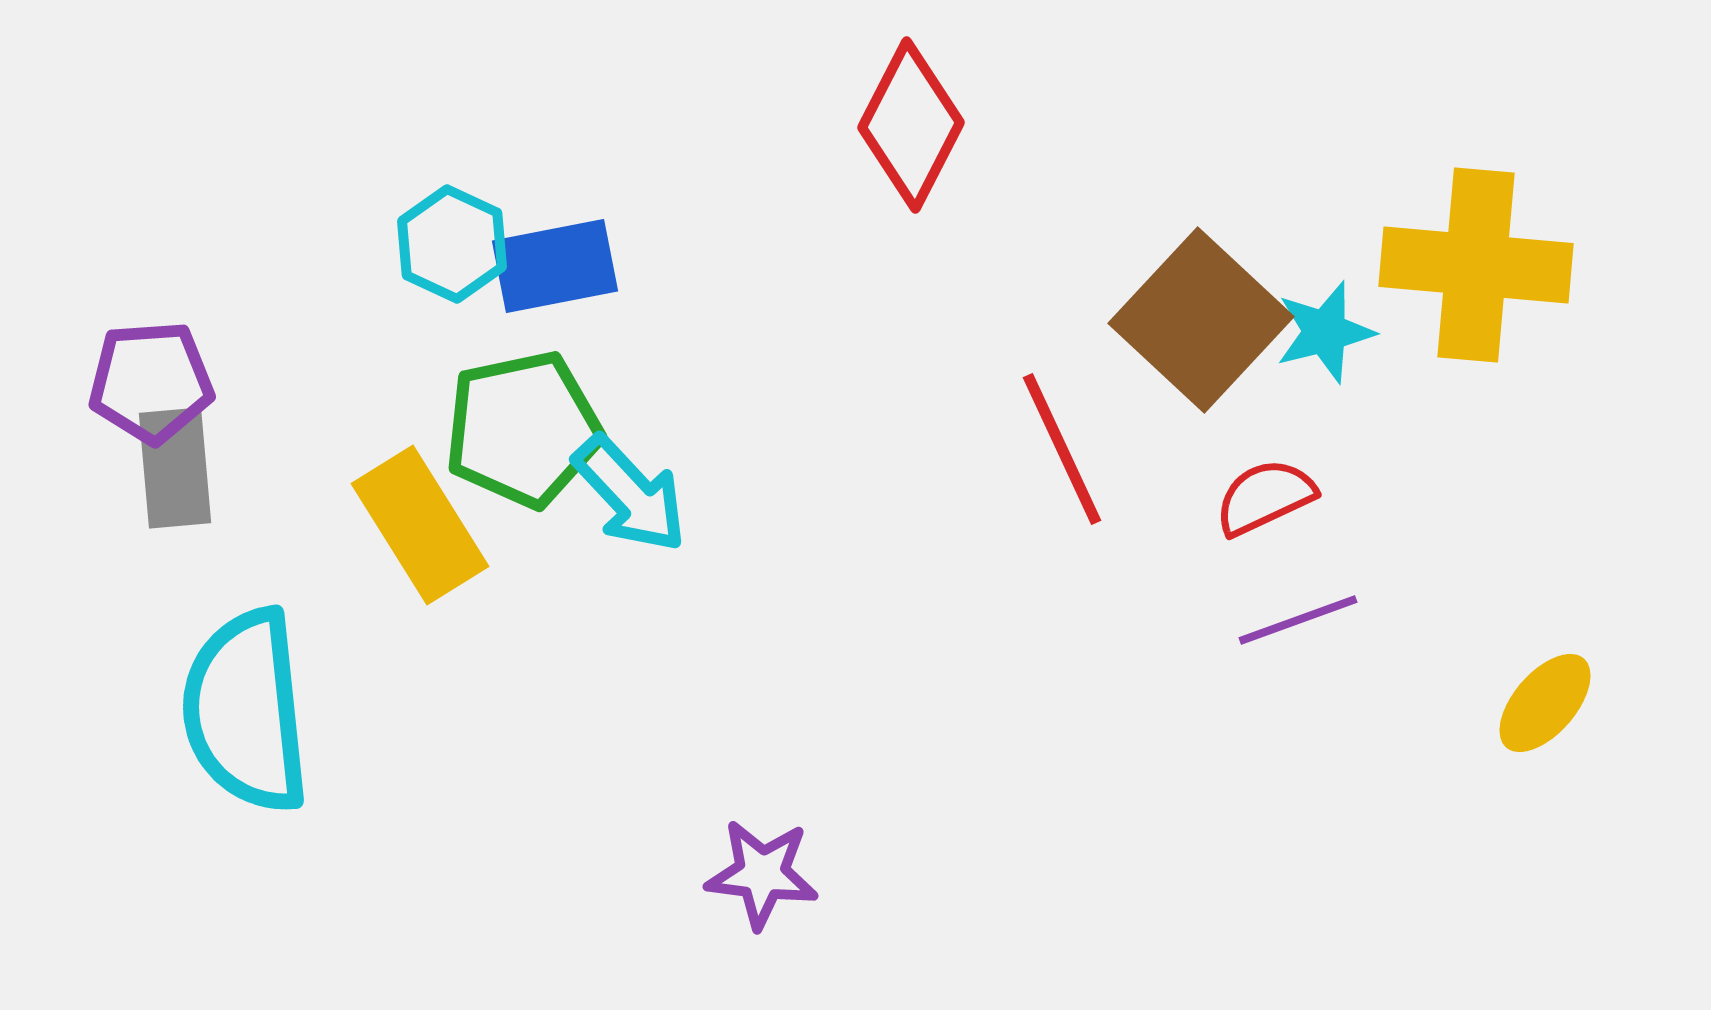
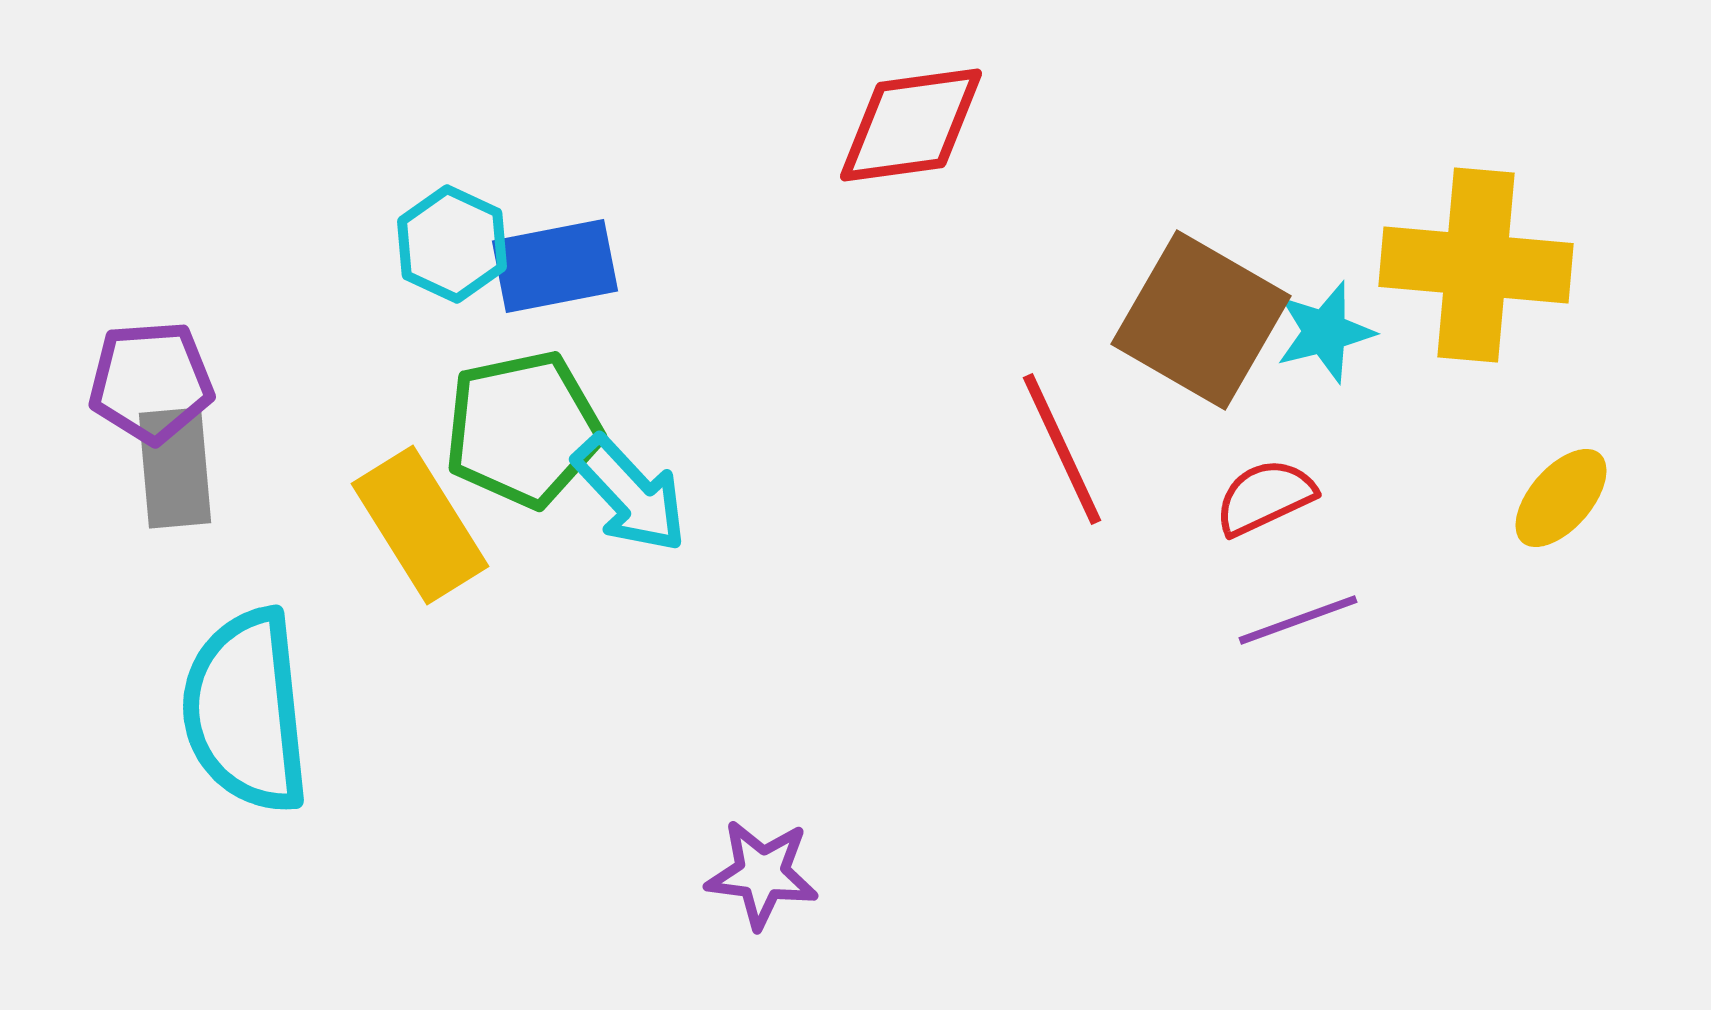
red diamond: rotated 55 degrees clockwise
brown square: rotated 13 degrees counterclockwise
yellow ellipse: moved 16 px right, 205 px up
